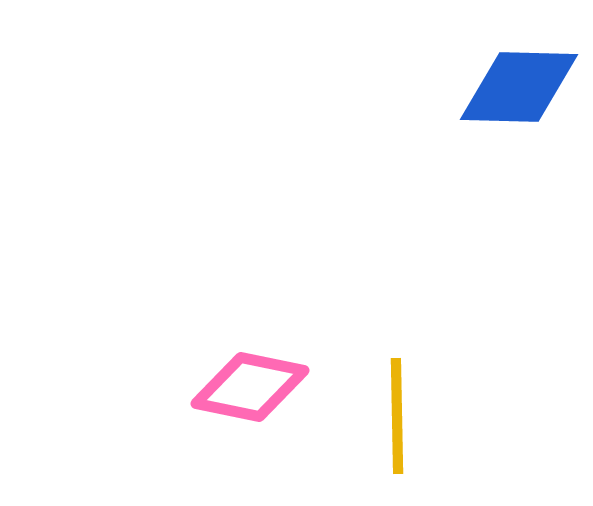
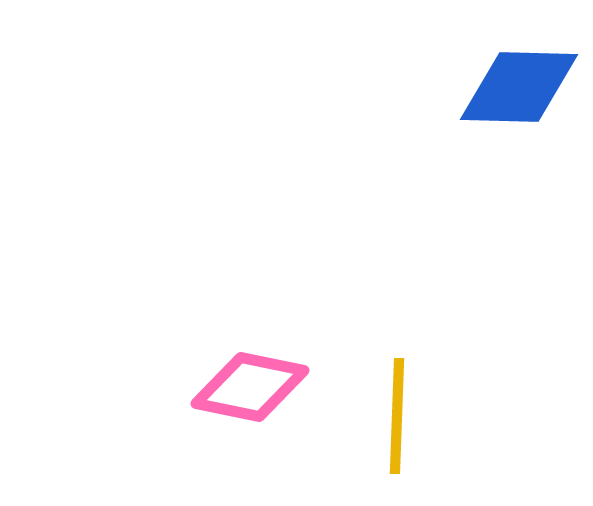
yellow line: rotated 3 degrees clockwise
